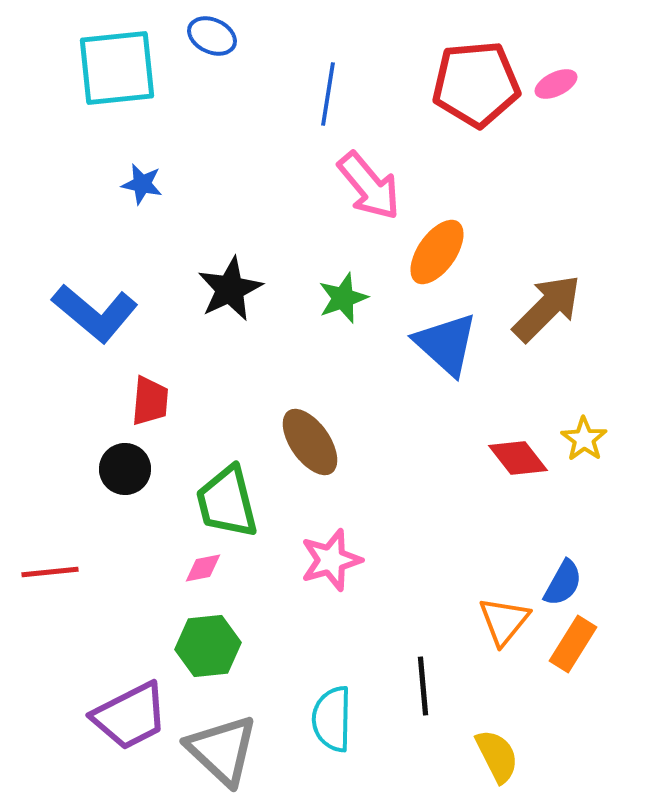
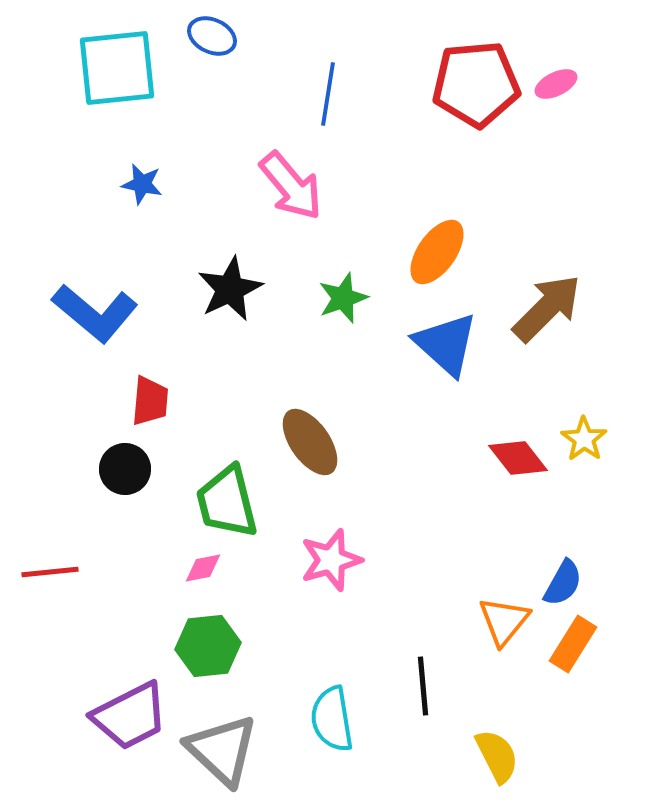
pink arrow: moved 78 px left
cyan semicircle: rotated 10 degrees counterclockwise
